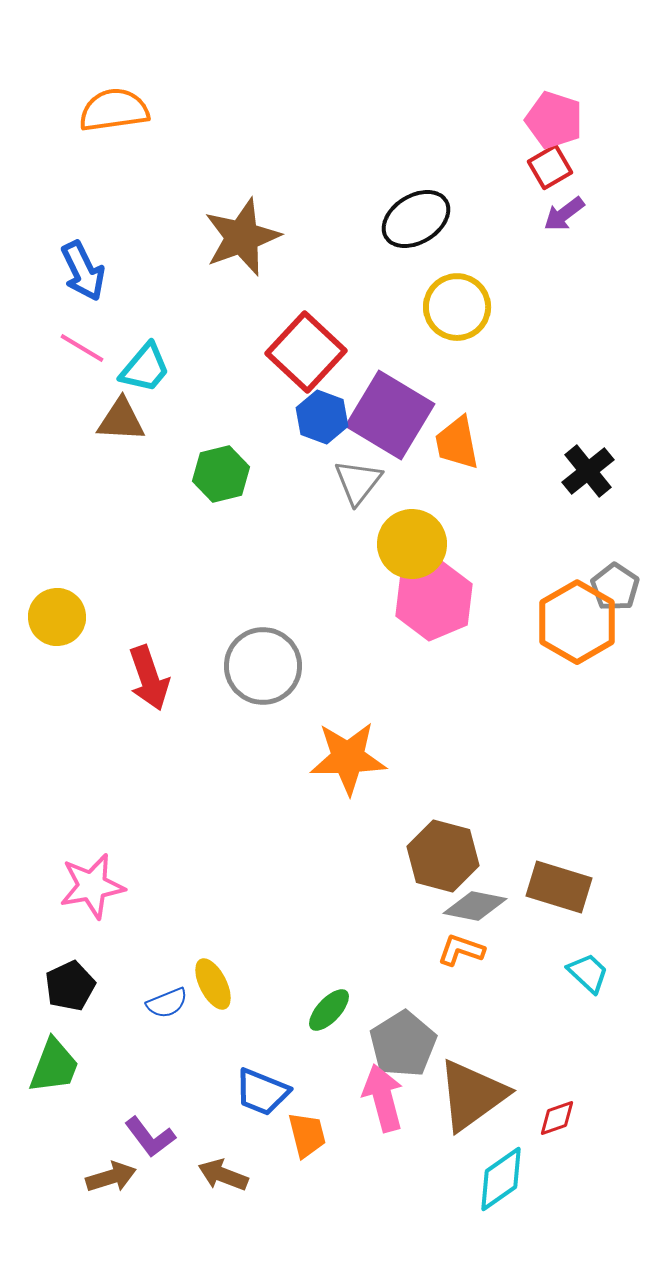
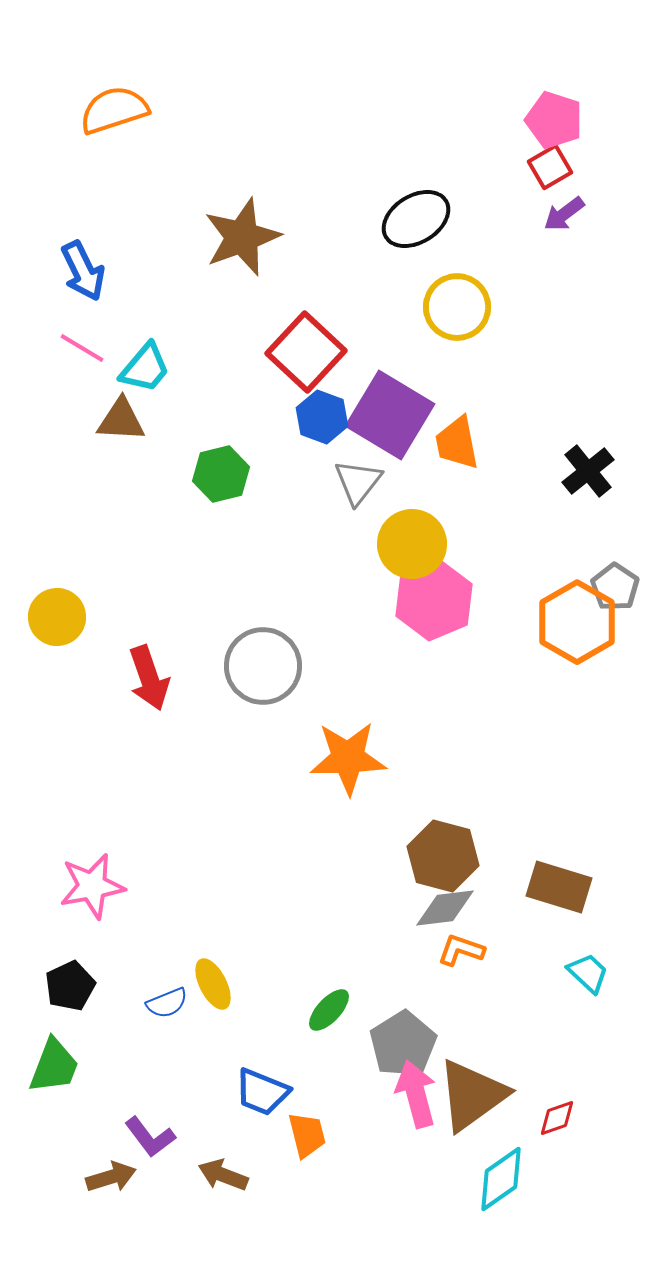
orange semicircle at (114, 110): rotated 10 degrees counterclockwise
gray diamond at (475, 906): moved 30 px left, 2 px down; rotated 18 degrees counterclockwise
pink arrow at (383, 1098): moved 33 px right, 4 px up
